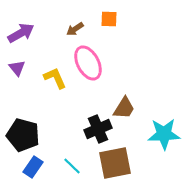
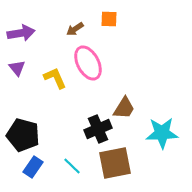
purple arrow: rotated 20 degrees clockwise
cyan star: moved 2 px left, 1 px up
